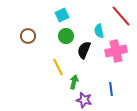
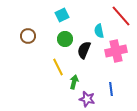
green circle: moved 1 px left, 3 px down
purple star: moved 3 px right, 1 px up
